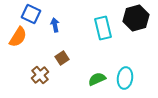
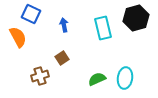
blue arrow: moved 9 px right
orange semicircle: rotated 60 degrees counterclockwise
brown cross: moved 1 px down; rotated 24 degrees clockwise
